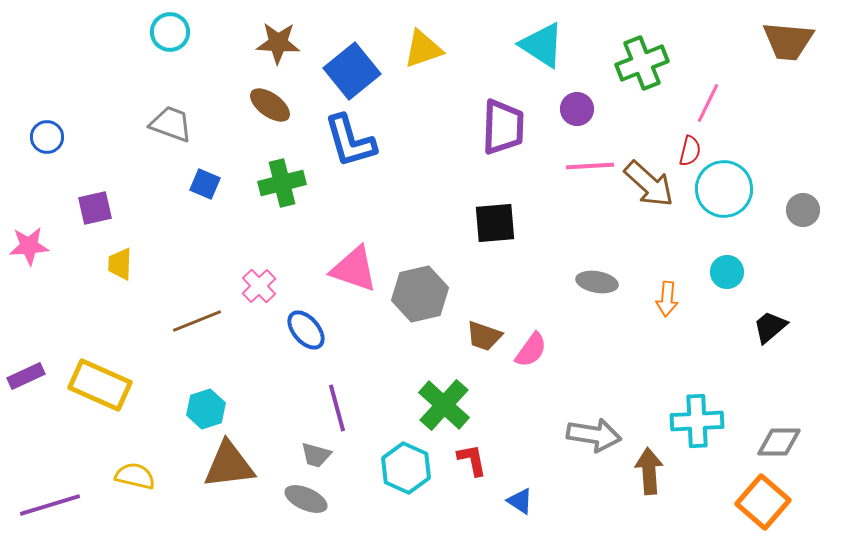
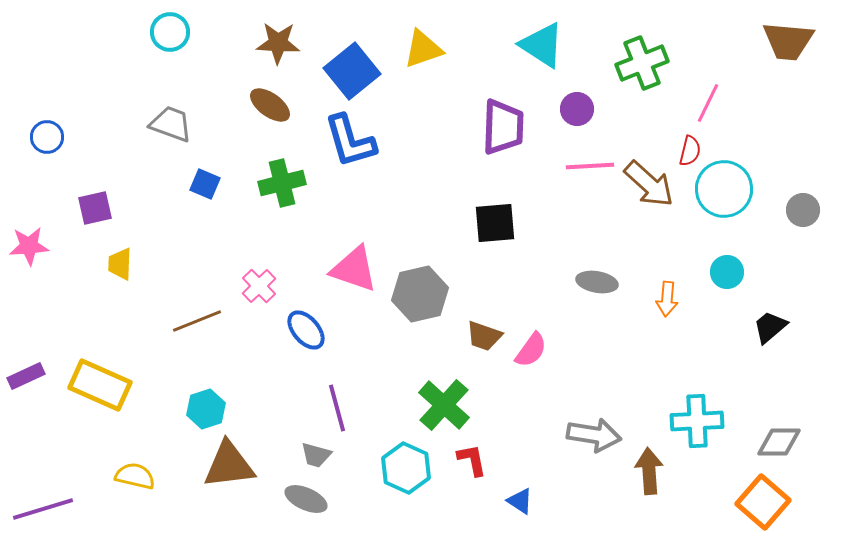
purple line at (50, 505): moved 7 px left, 4 px down
